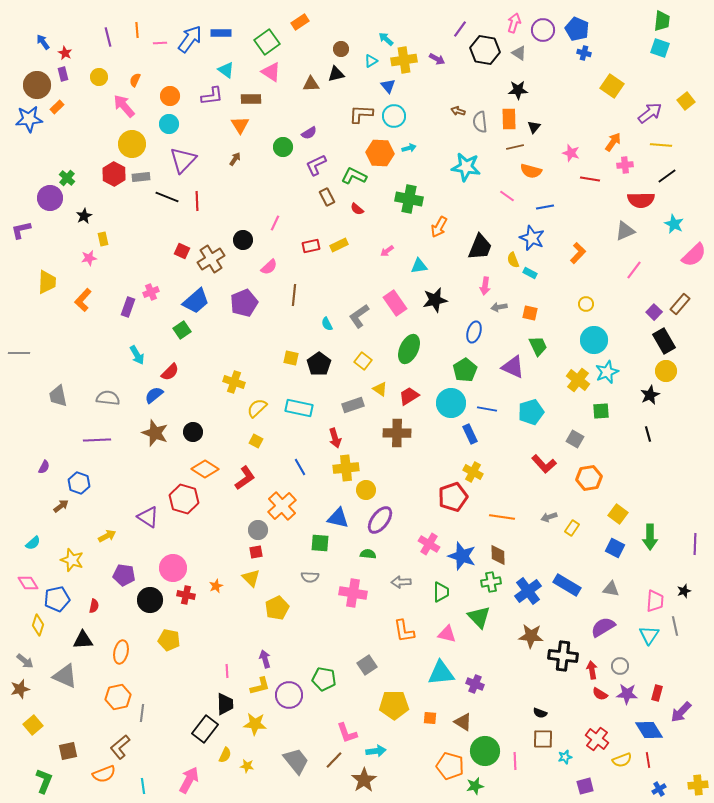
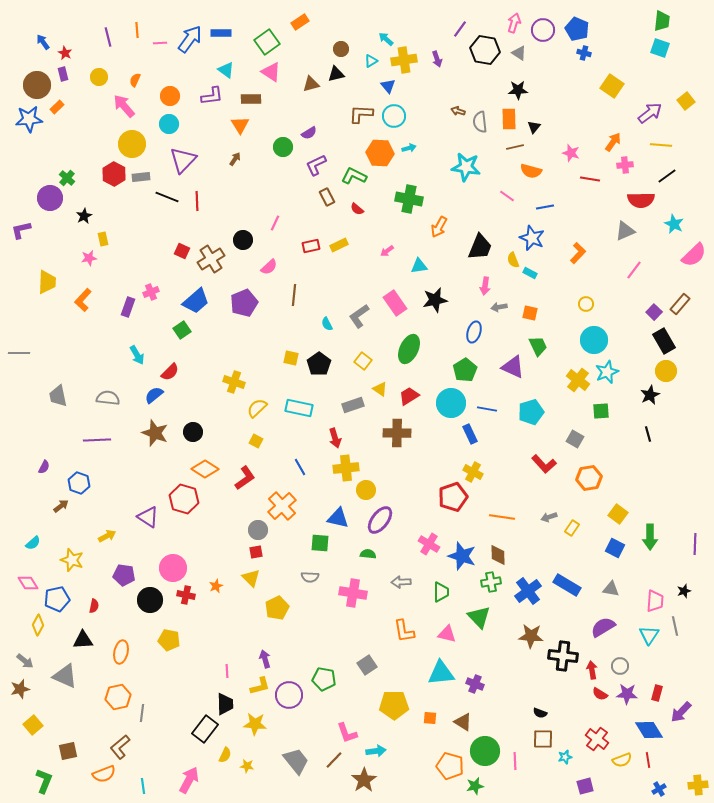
purple arrow at (437, 59): rotated 42 degrees clockwise
brown triangle at (311, 84): rotated 12 degrees counterclockwise
yellow diamond at (38, 625): rotated 10 degrees clockwise
